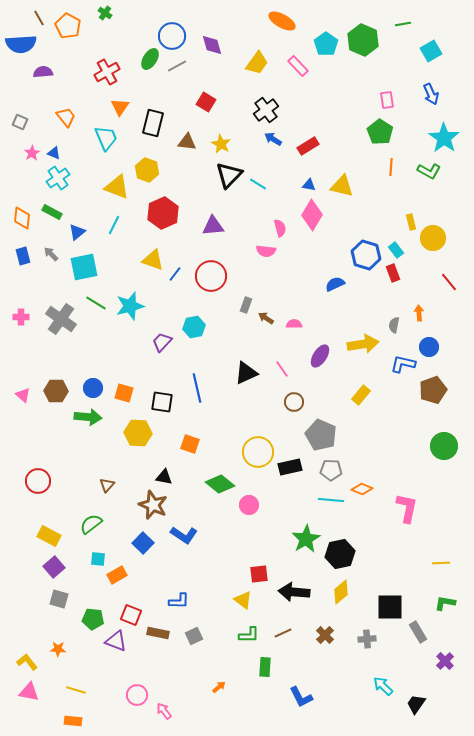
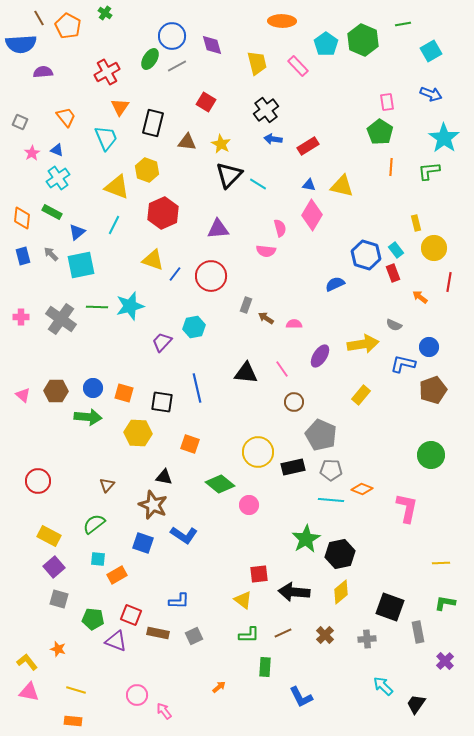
orange ellipse at (282, 21): rotated 28 degrees counterclockwise
yellow trapezoid at (257, 63): rotated 50 degrees counterclockwise
blue arrow at (431, 94): rotated 45 degrees counterclockwise
pink rectangle at (387, 100): moved 2 px down
blue arrow at (273, 139): rotated 24 degrees counterclockwise
blue triangle at (54, 153): moved 3 px right, 3 px up
green L-shape at (429, 171): rotated 145 degrees clockwise
yellow rectangle at (411, 222): moved 5 px right, 1 px down
purple triangle at (213, 226): moved 5 px right, 3 px down
yellow circle at (433, 238): moved 1 px right, 10 px down
cyan square at (84, 267): moved 3 px left, 2 px up
red line at (449, 282): rotated 48 degrees clockwise
green line at (96, 303): moved 1 px right, 4 px down; rotated 30 degrees counterclockwise
orange arrow at (419, 313): moved 1 px right, 16 px up; rotated 49 degrees counterclockwise
gray semicircle at (394, 325): rotated 77 degrees counterclockwise
black triangle at (246, 373): rotated 30 degrees clockwise
green circle at (444, 446): moved 13 px left, 9 px down
black rectangle at (290, 467): moved 3 px right
green semicircle at (91, 524): moved 3 px right
blue square at (143, 543): rotated 25 degrees counterclockwise
black square at (390, 607): rotated 20 degrees clockwise
gray rectangle at (418, 632): rotated 20 degrees clockwise
orange star at (58, 649): rotated 14 degrees clockwise
